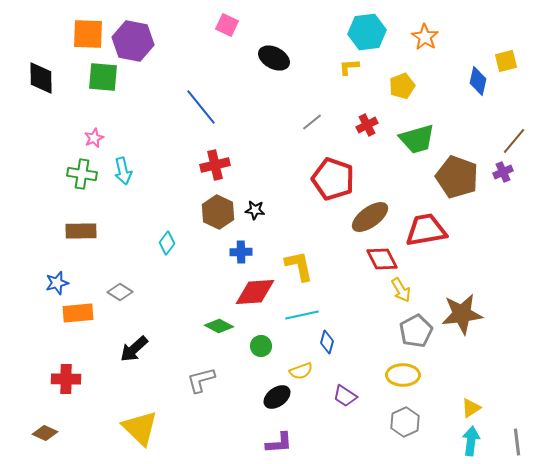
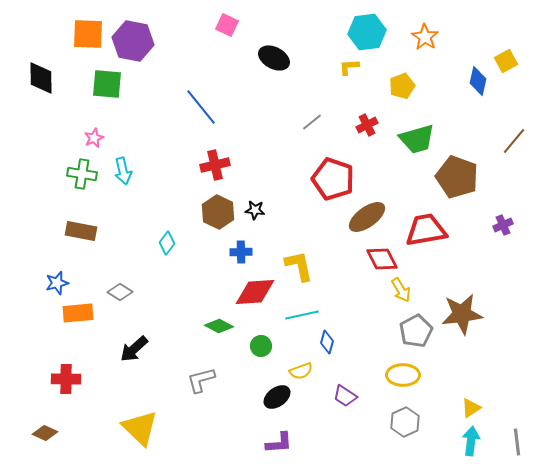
yellow square at (506, 61): rotated 15 degrees counterclockwise
green square at (103, 77): moved 4 px right, 7 px down
purple cross at (503, 172): moved 53 px down
brown ellipse at (370, 217): moved 3 px left
brown rectangle at (81, 231): rotated 12 degrees clockwise
